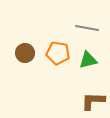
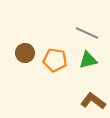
gray line: moved 5 px down; rotated 15 degrees clockwise
orange pentagon: moved 3 px left, 7 px down
brown L-shape: rotated 35 degrees clockwise
